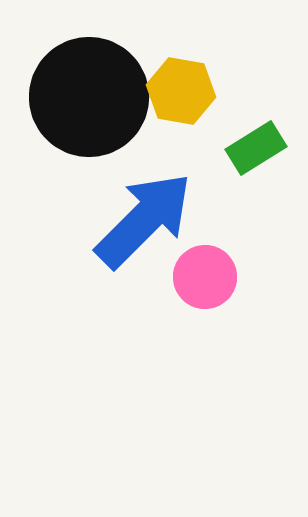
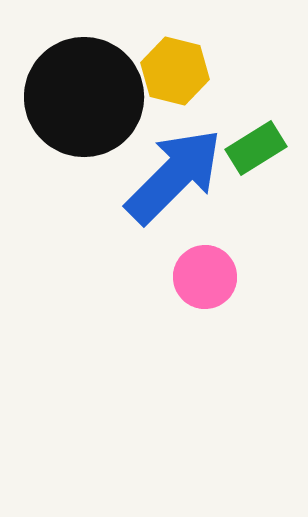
yellow hexagon: moved 6 px left, 20 px up; rotated 4 degrees clockwise
black circle: moved 5 px left
blue arrow: moved 30 px right, 44 px up
